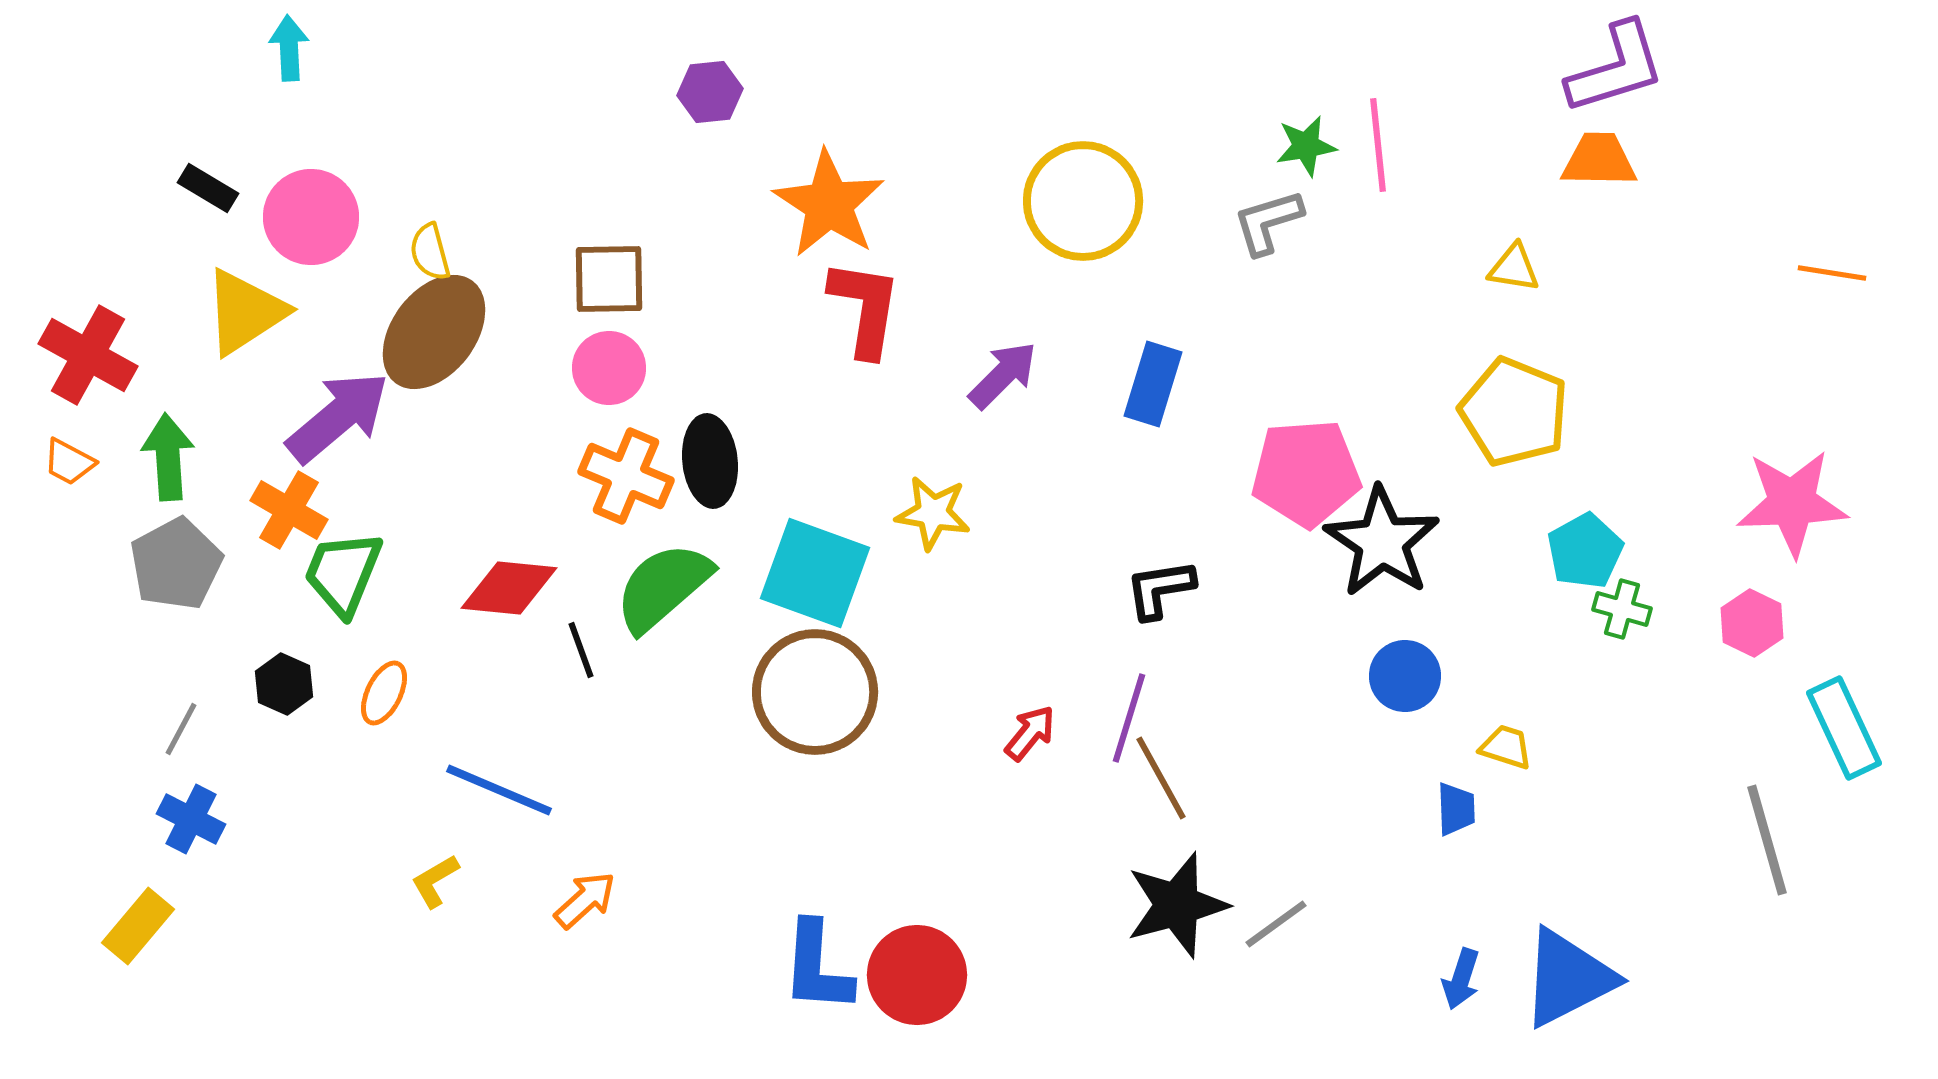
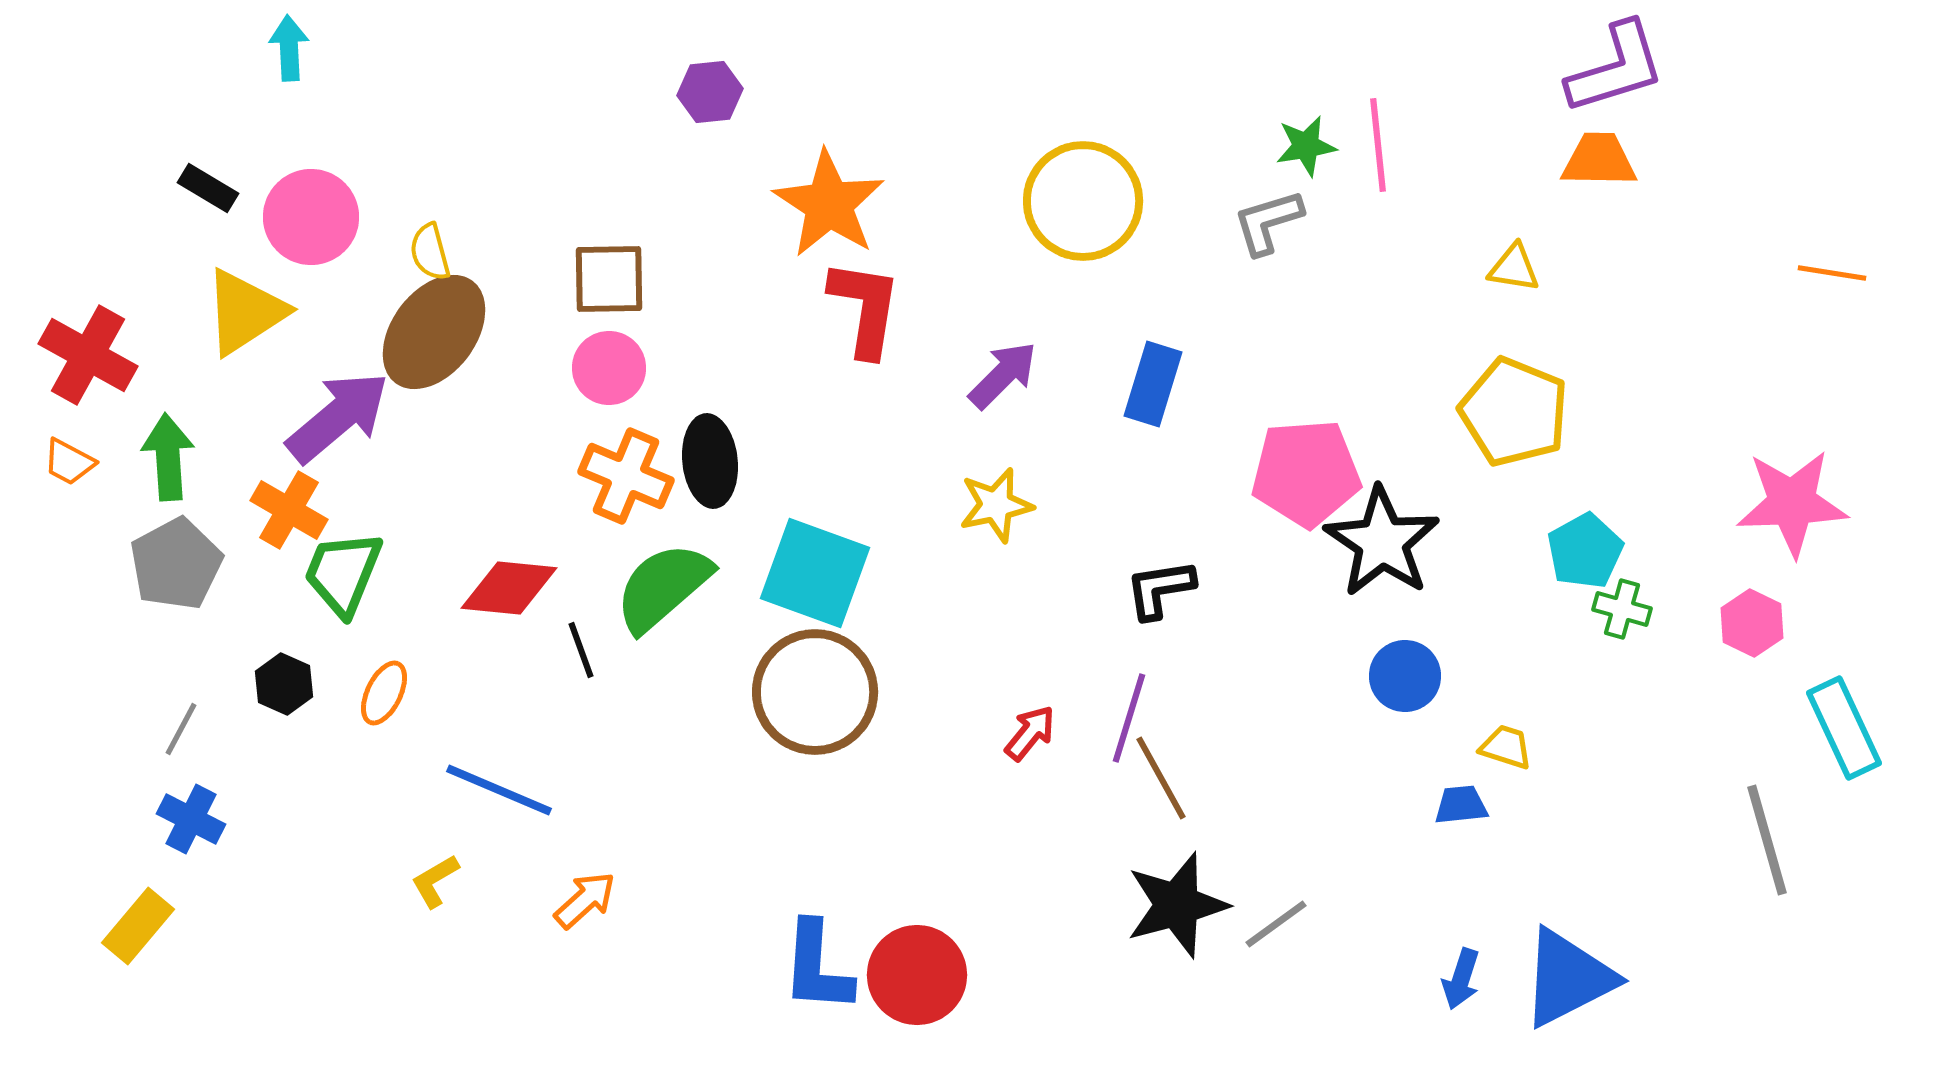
yellow star at (933, 513): moved 63 px right, 8 px up; rotated 22 degrees counterclockwise
blue trapezoid at (1456, 809): moved 5 px right, 4 px up; rotated 94 degrees counterclockwise
